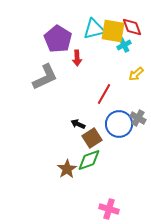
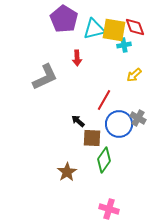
red diamond: moved 3 px right
yellow square: moved 1 px right, 1 px up
purple pentagon: moved 6 px right, 20 px up
cyan cross: rotated 16 degrees clockwise
yellow arrow: moved 2 px left, 1 px down
red line: moved 6 px down
black arrow: moved 3 px up; rotated 16 degrees clockwise
brown square: rotated 36 degrees clockwise
green diamond: moved 15 px right; rotated 35 degrees counterclockwise
brown star: moved 3 px down
